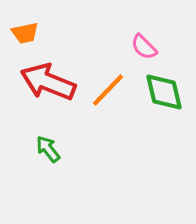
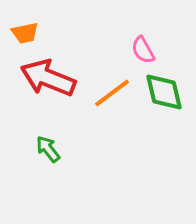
pink semicircle: moved 1 px left, 3 px down; rotated 16 degrees clockwise
red arrow: moved 4 px up
orange line: moved 4 px right, 3 px down; rotated 9 degrees clockwise
